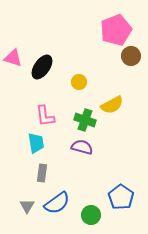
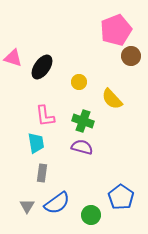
yellow semicircle: moved 6 px up; rotated 75 degrees clockwise
green cross: moved 2 px left, 1 px down
